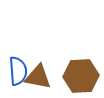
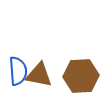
brown triangle: moved 1 px right, 2 px up
